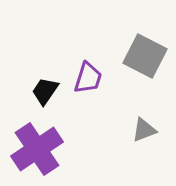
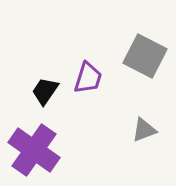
purple cross: moved 3 px left, 1 px down; rotated 21 degrees counterclockwise
